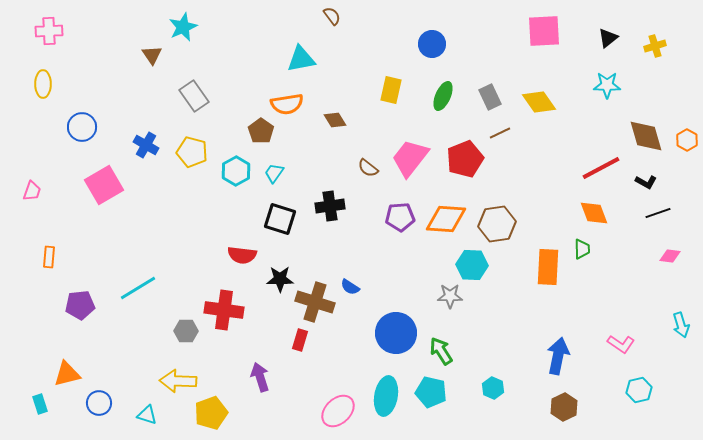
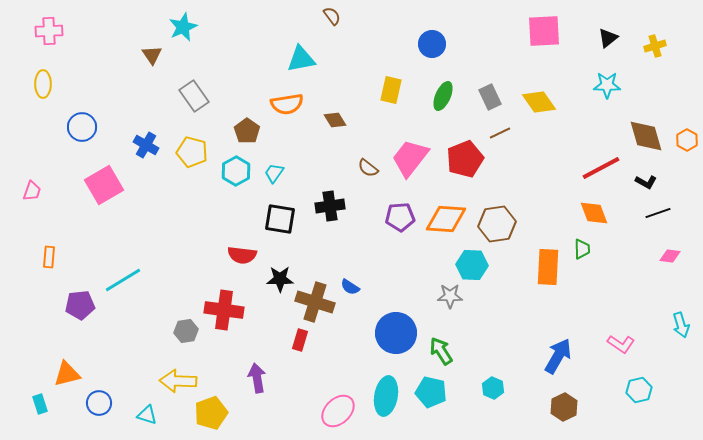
brown pentagon at (261, 131): moved 14 px left
black square at (280, 219): rotated 8 degrees counterclockwise
cyan line at (138, 288): moved 15 px left, 8 px up
gray hexagon at (186, 331): rotated 10 degrees counterclockwise
blue arrow at (558, 356): rotated 18 degrees clockwise
purple arrow at (260, 377): moved 3 px left, 1 px down; rotated 8 degrees clockwise
